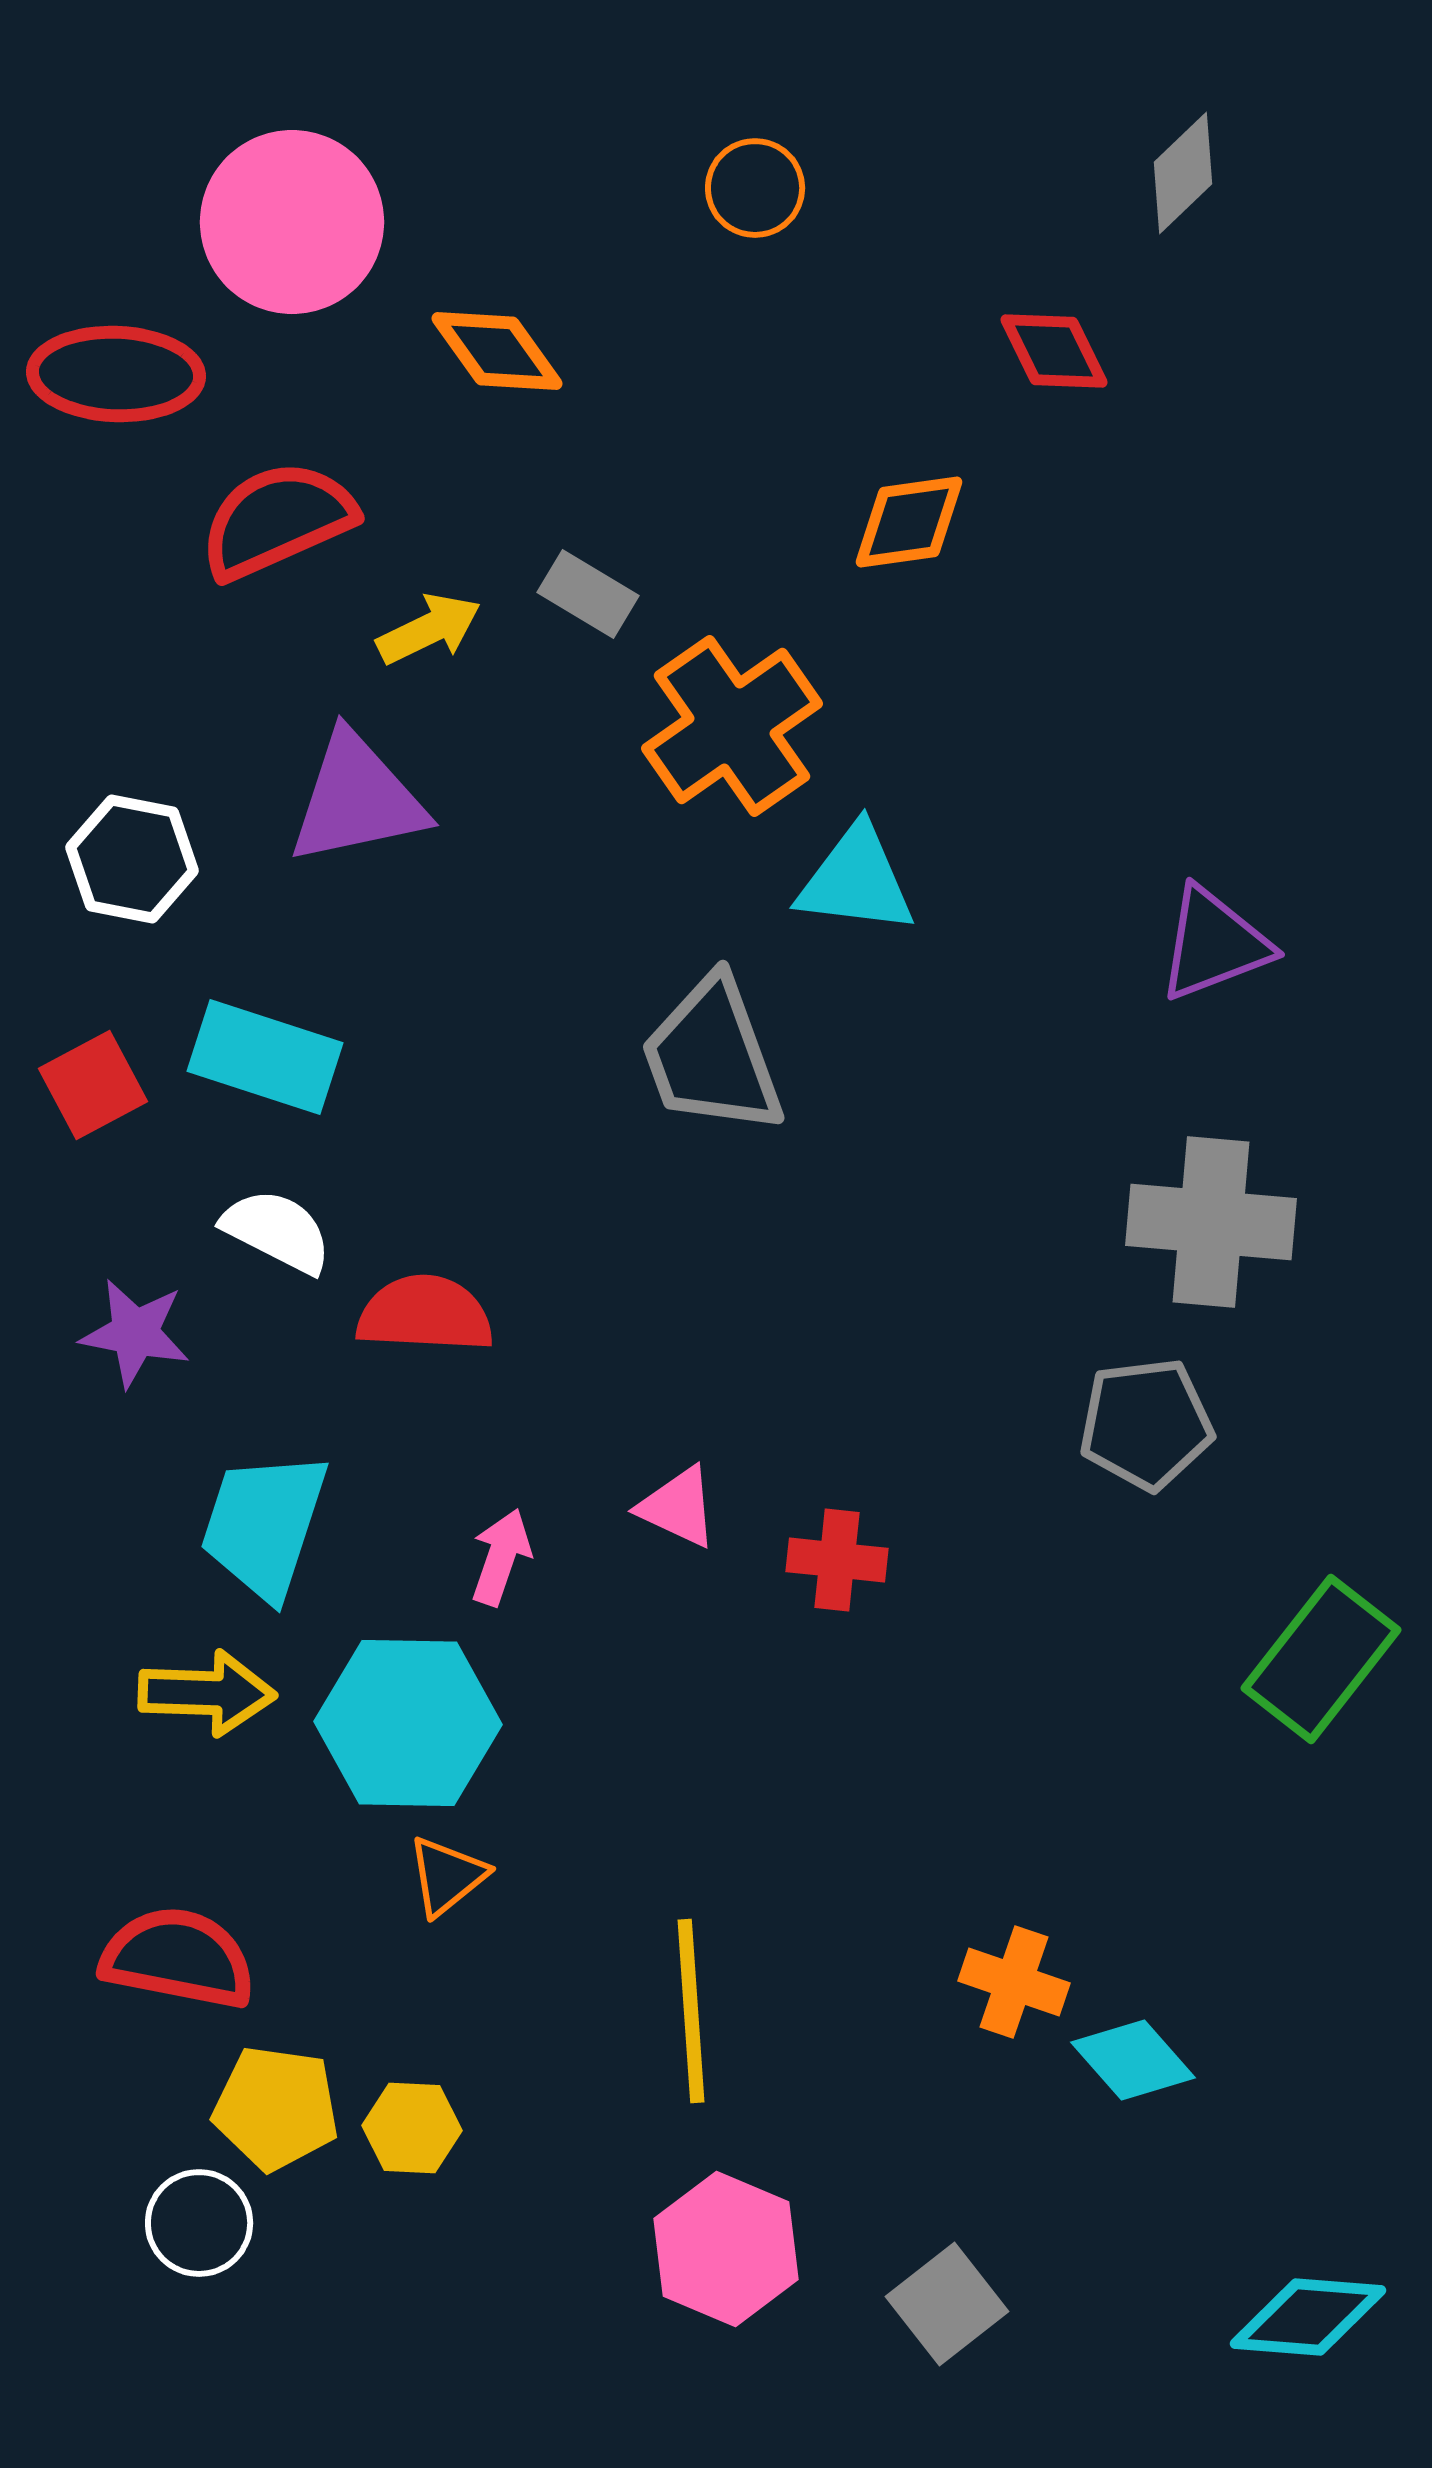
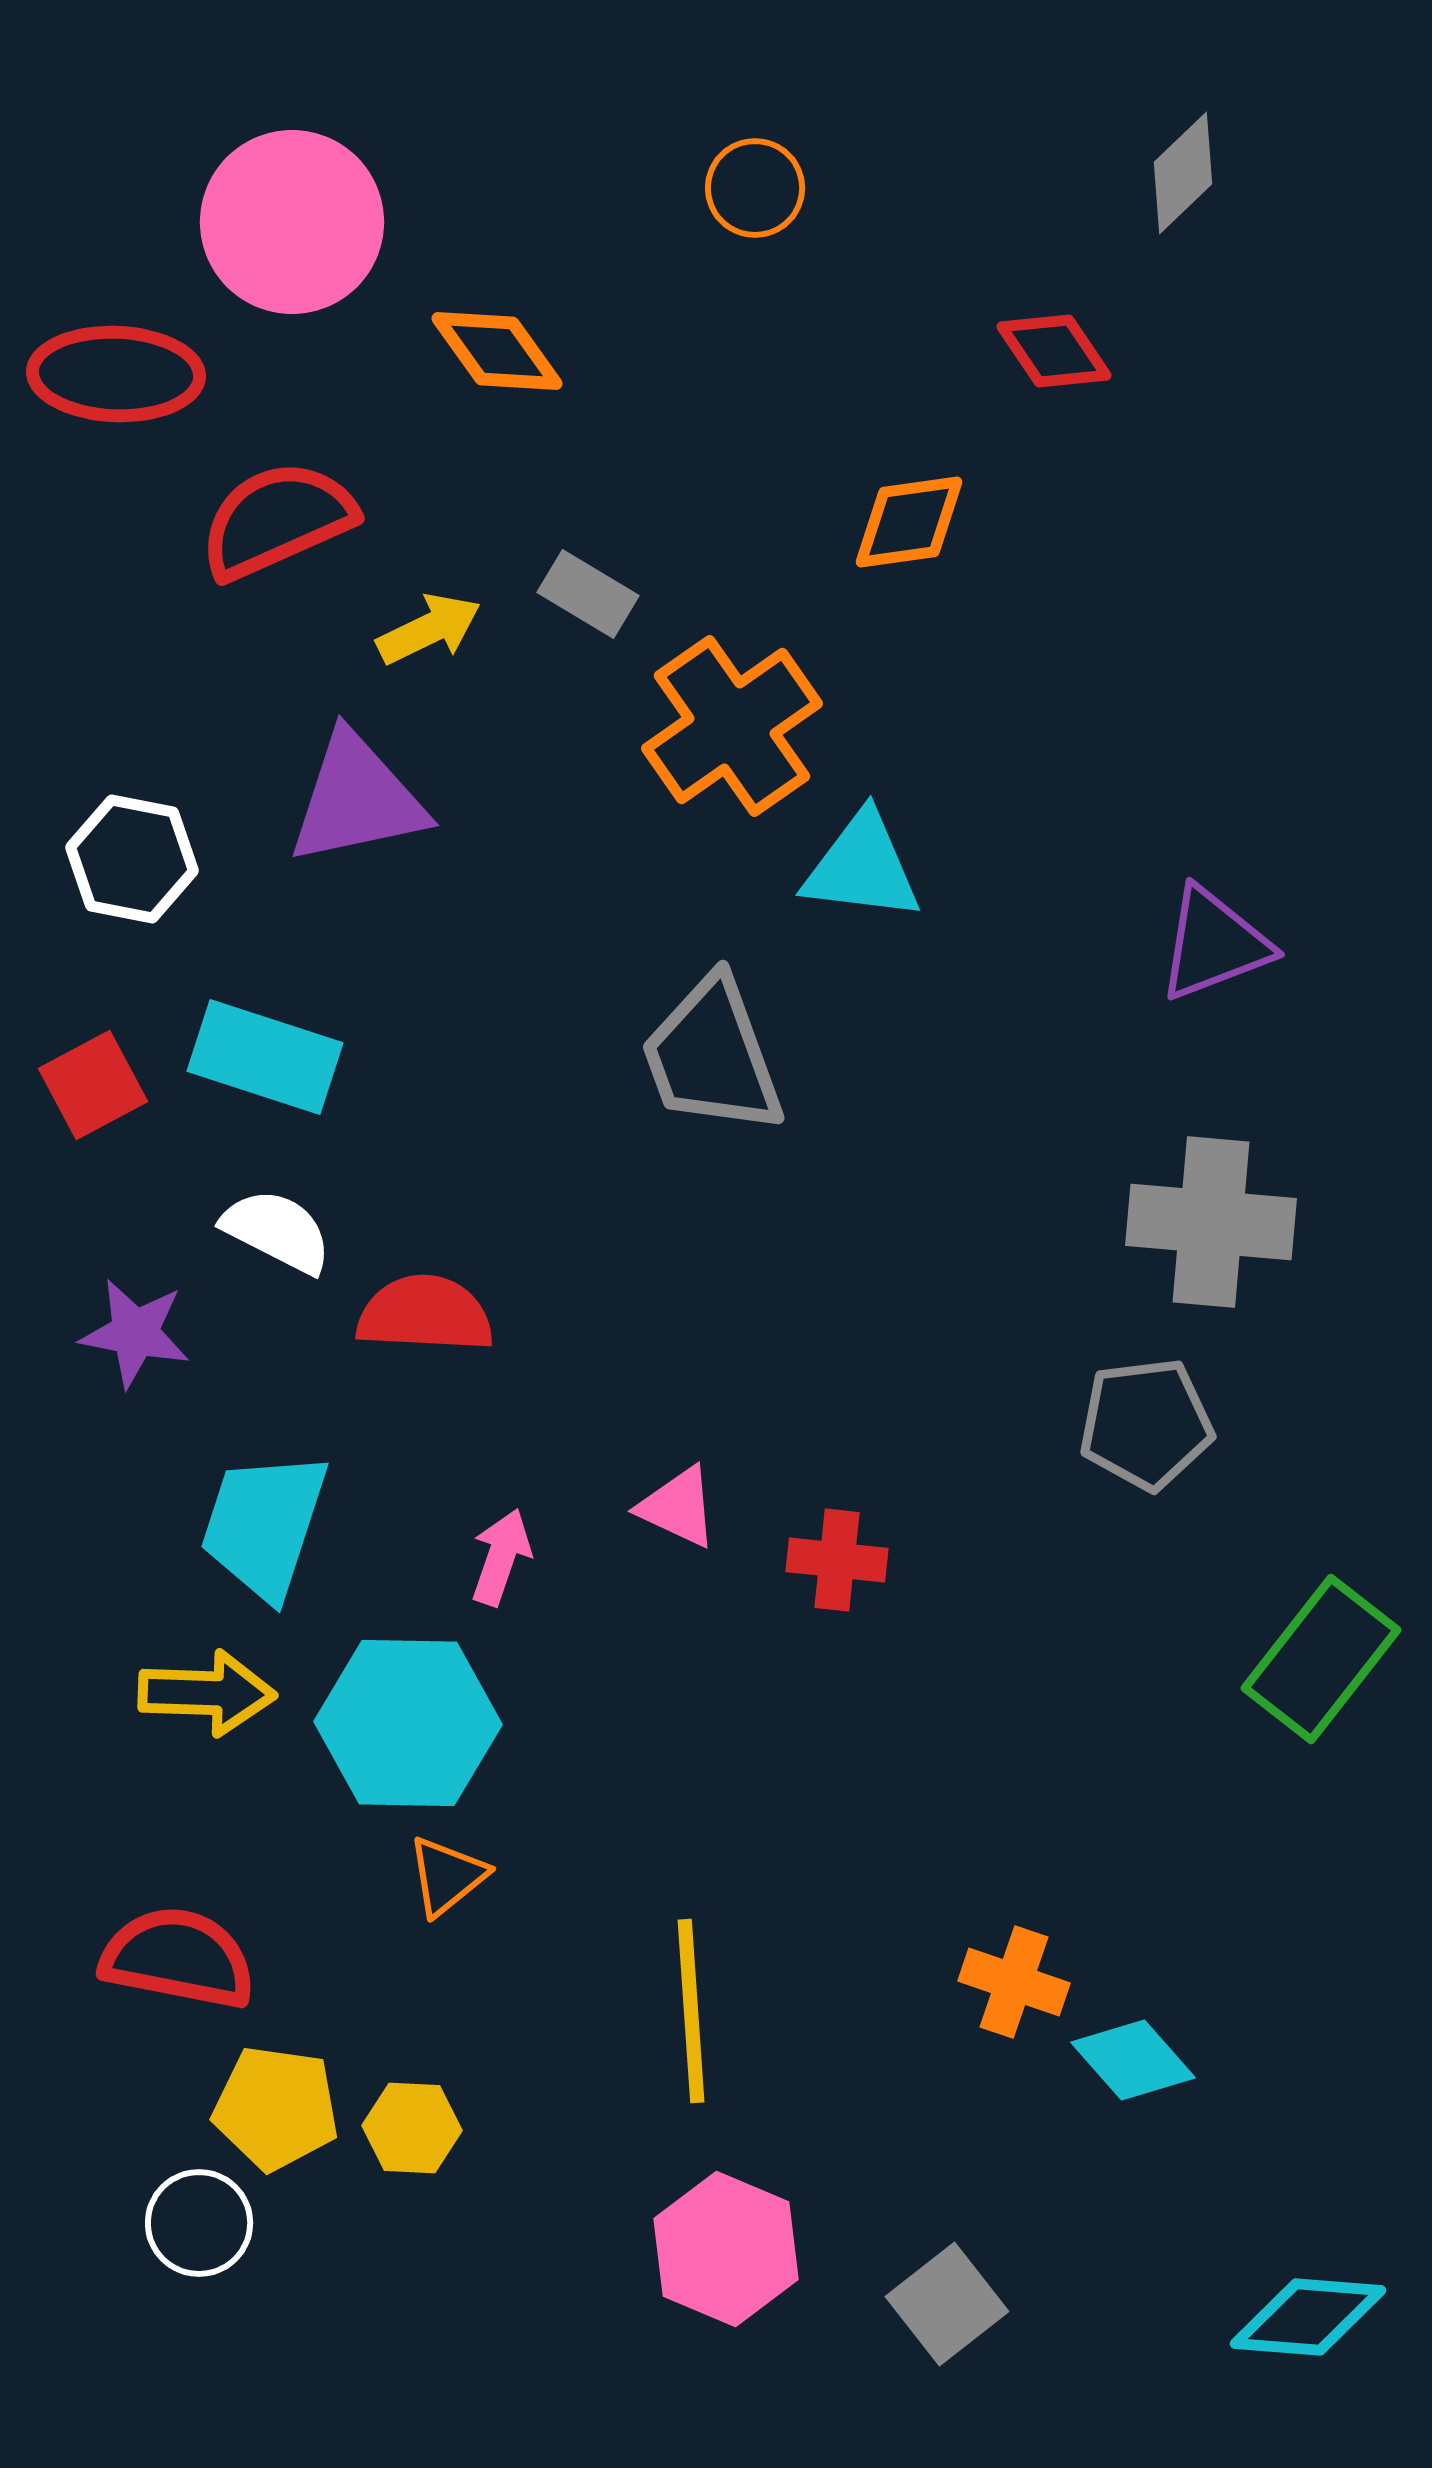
red diamond at (1054, 351): rotated 8 degrees counterclockwise
cyan triangle at (856, 880): moved 6 px right, 13 px up
